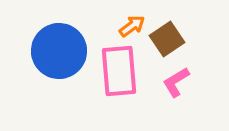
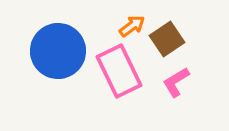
blue circle: moved 1 px left
pink rectangle: rotated 21 degrees counterclockwise
